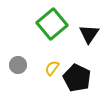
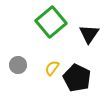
green square: moved 1 px left, 2 px up
